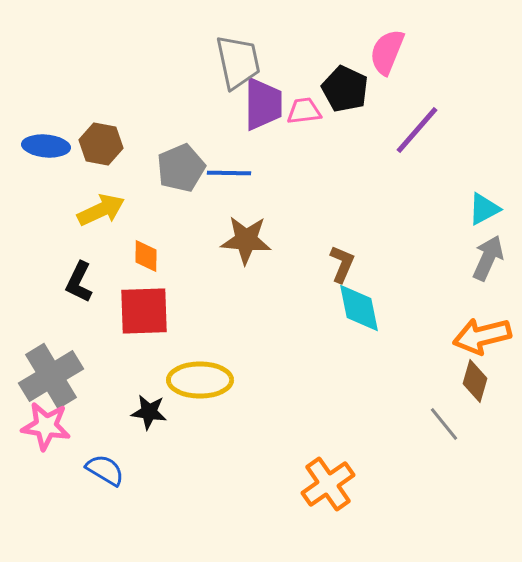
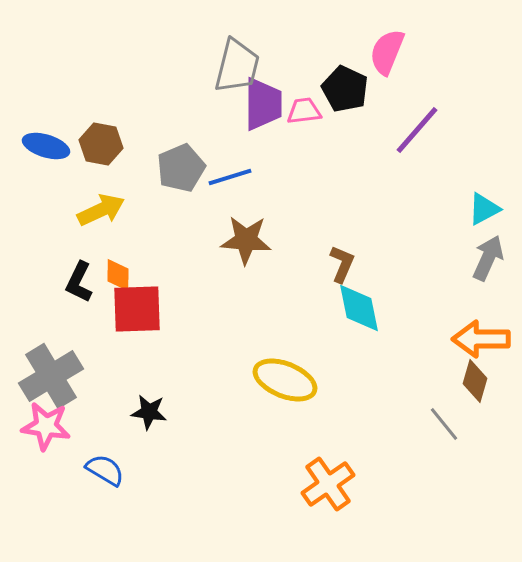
gray trapezoid: moved 1 px left, 4 px down; rotated 26 degrees clockwise
blue ellipse: rotated 12 degrees clockwise
blue line: moved 1 px right, 4 px down; rotated 18 degrees counterclockwise
orange diamond: moved 28 px left, 19 px down
red square: moved 7 px left, 2 px up
orange arrow: moved 1 px left, 3 px down; rotated 14 degrees clockwise
yellow ellipse: moved 85 px right; rotated 22 degrees clockwise
